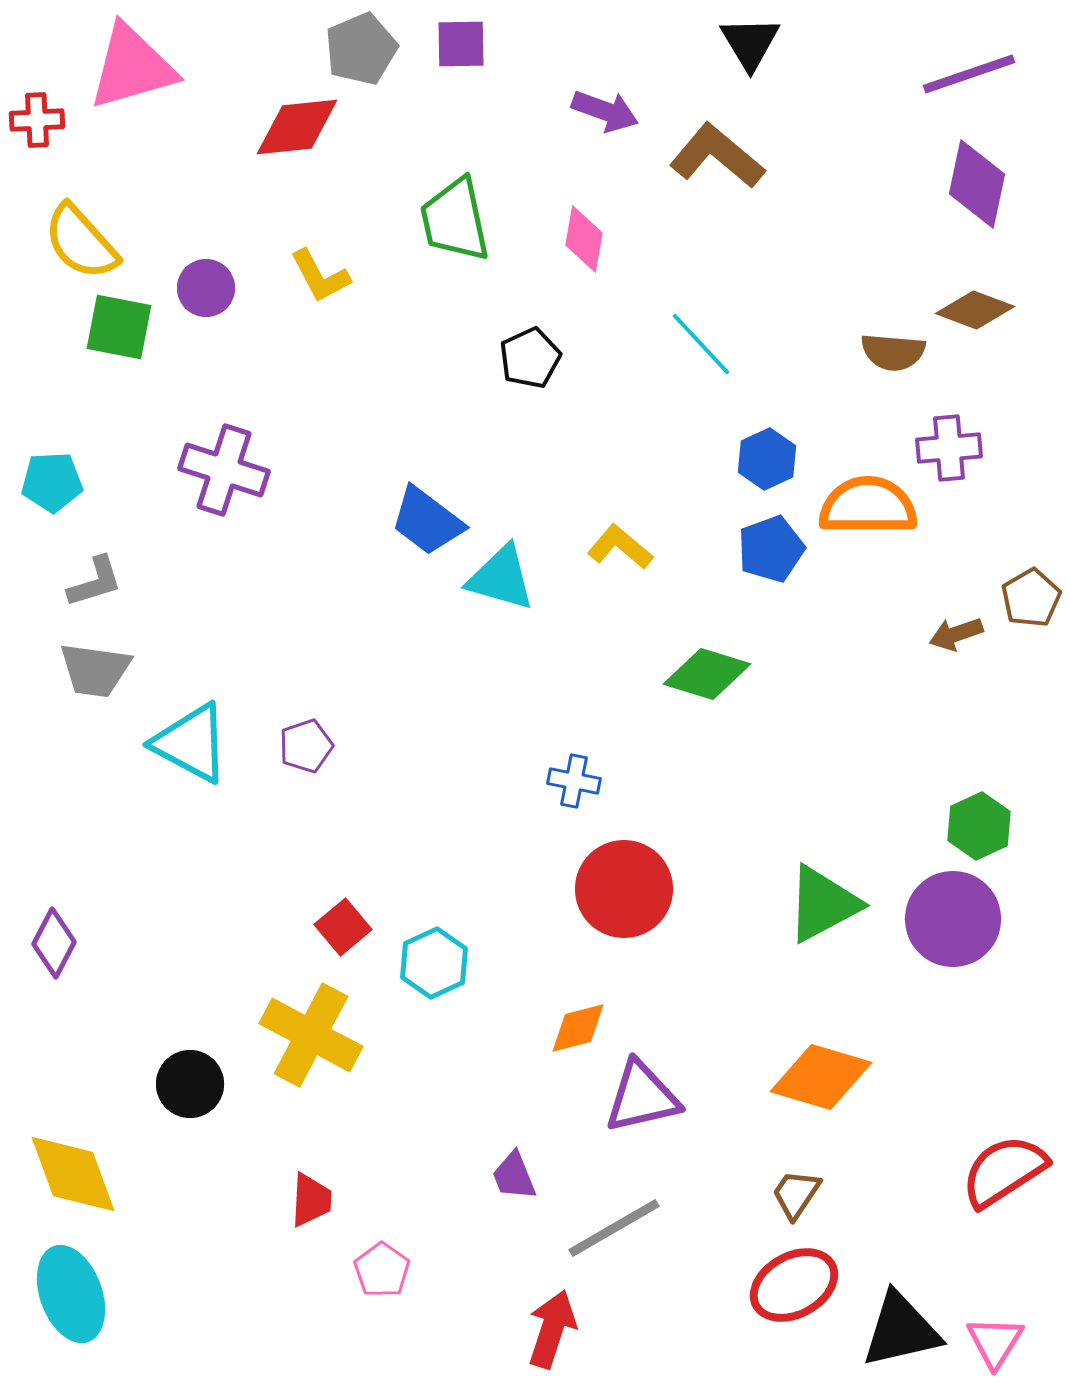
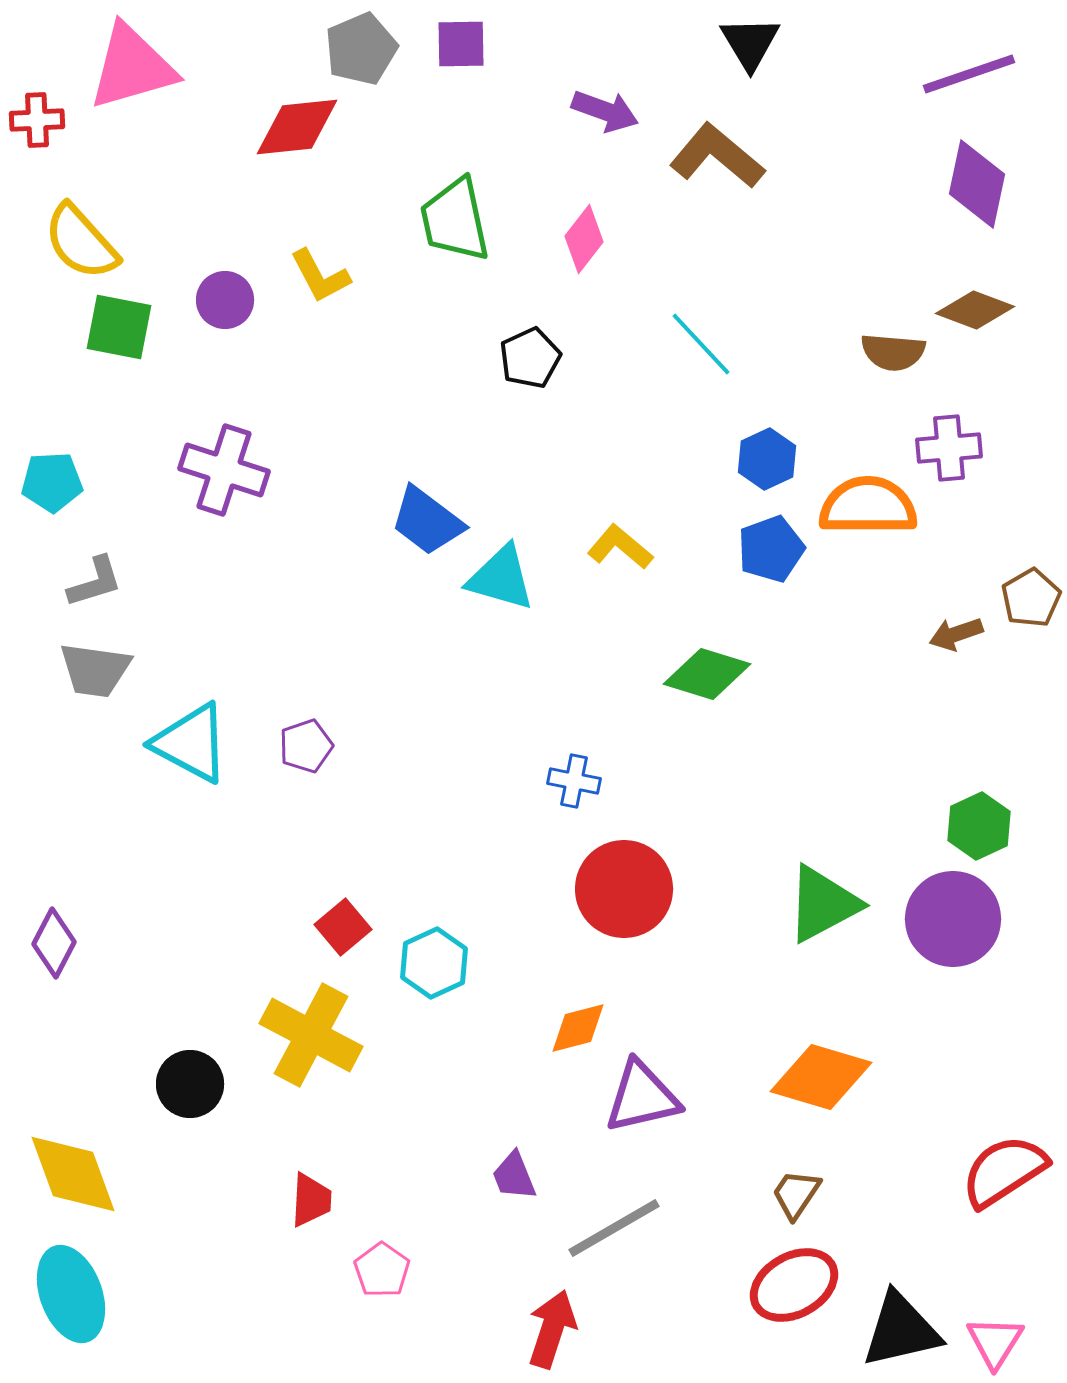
pink diamond at (584, 239): rotated 28 degrees clockwise
purple circle at (206, 288): moved 19 px right, 12 px down
